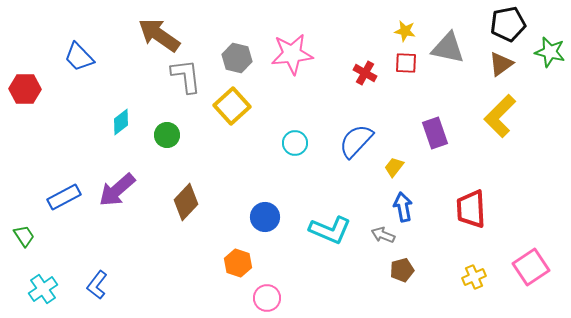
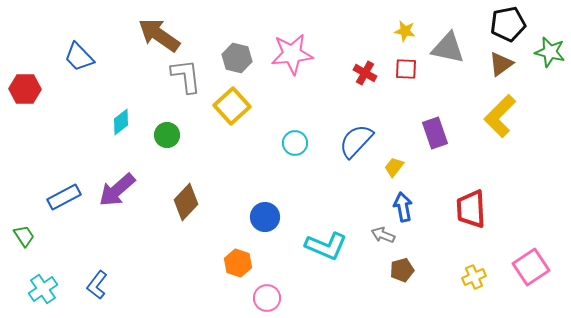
red square: moved 6 px down
cyan L-shape: moved 4 px left, 16 px down
